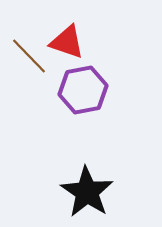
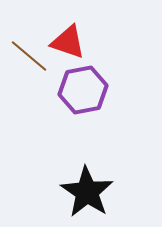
red triangle: moved 1 px right
brown line: rotated 6 degrees counterclockwise
